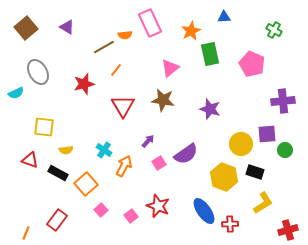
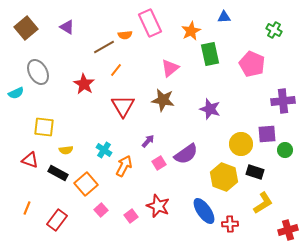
red star at (84, 84): rotated 25 degrees counterclockwise
orange line at (26, 233): moved 1 px right, 25 px up
